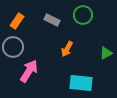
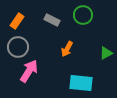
gray circle: moved 5 px right
